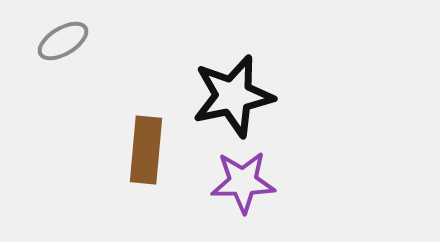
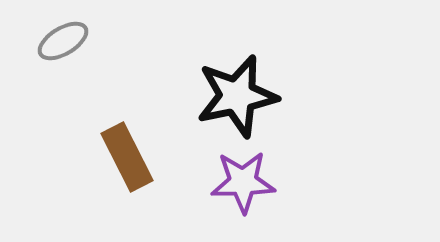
black star: moved 4 px right
brown rectangle: moved 19 px left, 7 px down; rotated 32 degrees counterclockwise
